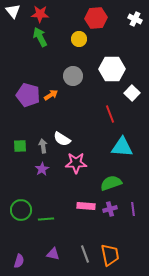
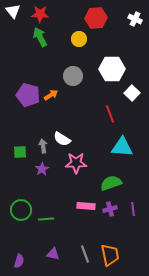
green square: moved 6 px down
